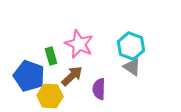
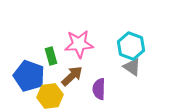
pink star: rotated 28 degrees counterclockwise
yellow hexagon: rotated 10 degrees counterclockwise
